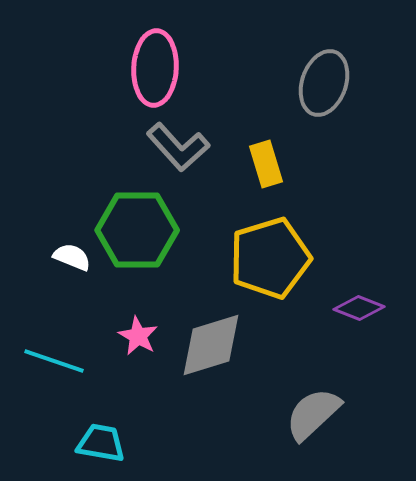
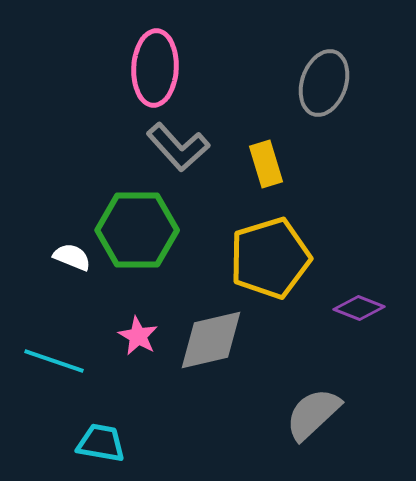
gray diamond: moved 5 px up; rotated 4 degrees clockwise
